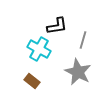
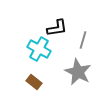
black L-shape: moved 2 px down
brown rectangle: moved 2 px right, 1 px down
